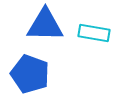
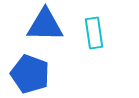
cyan rectangle: rotated 72 degrees clockwise
